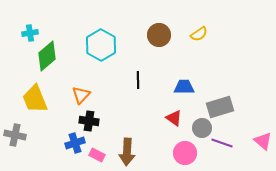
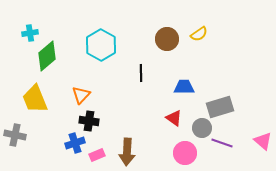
brown circle: moved 8 px right, 4 px down
black line: moved 3 px right, 7 px up
pink rectangle: rotated 49 degrees counterclockwise
